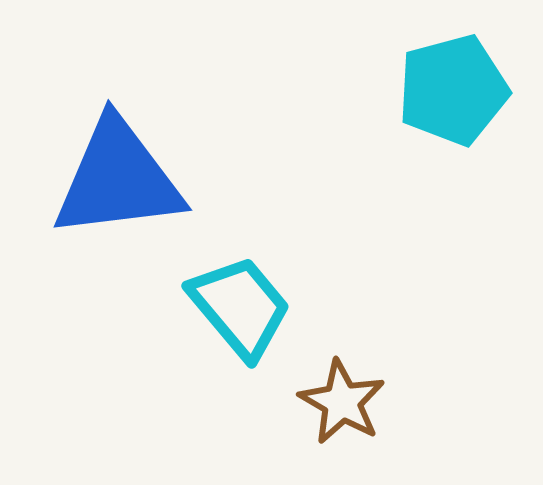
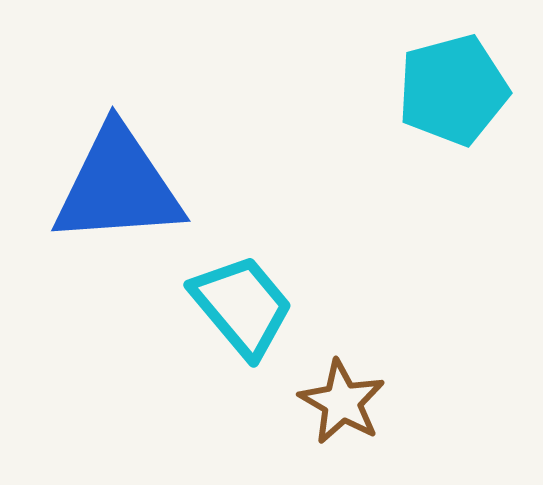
blue triangle: moved 7 px down; rotated 3 degrees clockwise
cyan trapezoid: moved 2 px right, 1 px up
